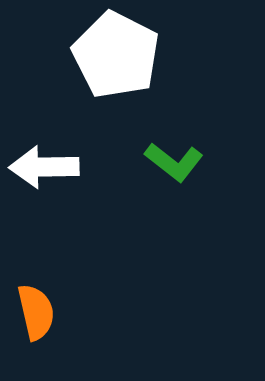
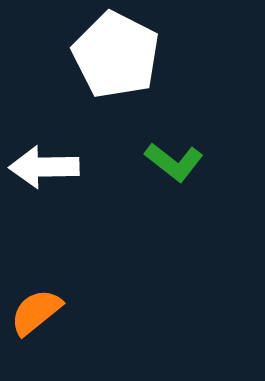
orange semicircle: rotated 116 degrees counterclockwise
